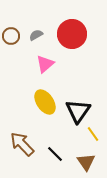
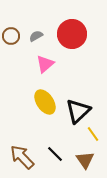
gray semicircle: moved 1 px down
black triangle: rotated 12 degrees clockwise
brown arrow: moved 13 px down
brown triangle: moved 1 px left, 2 px up
